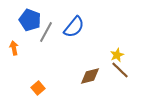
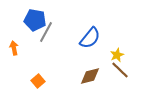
blue pentagon: moved 5 px right; rotated 10 degrees counterclockwise
blue semicircle: moved 16 px right, 11 px down
orange square: moved 7 px up
